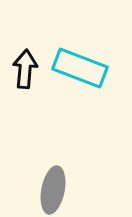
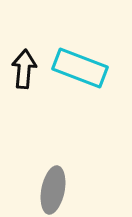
black arrow: moved 1 px left
